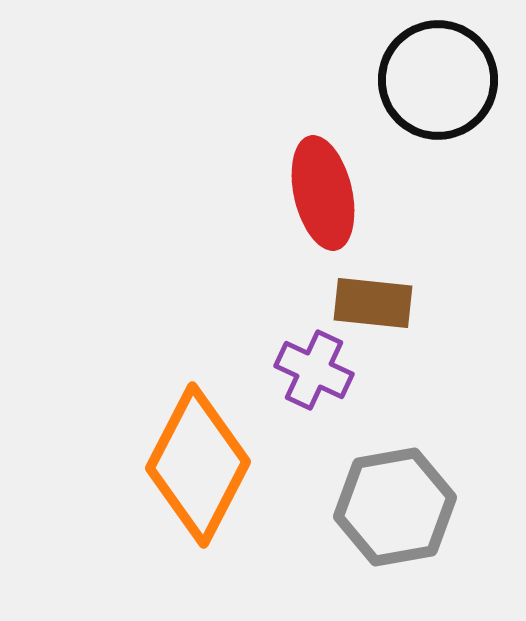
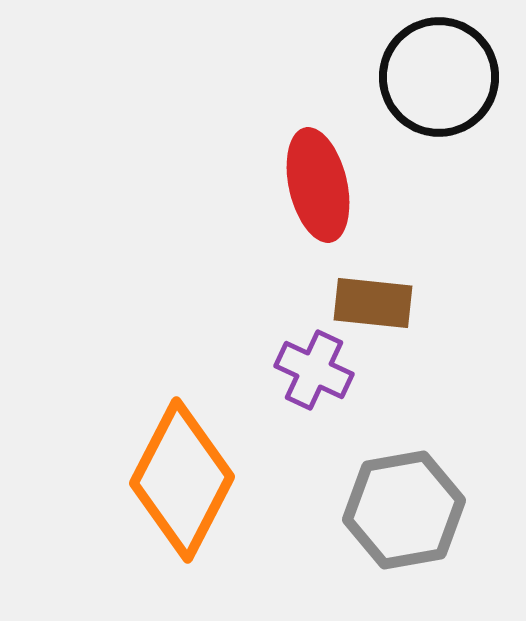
black circle: moved 1 px right, 3 px up
red ellipse: moved 5 px left, 8 px up
orange diamond: moved 16 px left, 15 px down
gray hexagon: moved 9 px right, 3 px down
